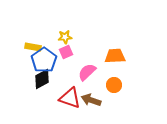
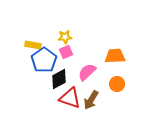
yellow rectangle: moved 2 px up
black diamond: moved 17 px right
orange circle: moved 3 px right, 1 px up
brown arrow: rotated 78 degrees counterclockwise
